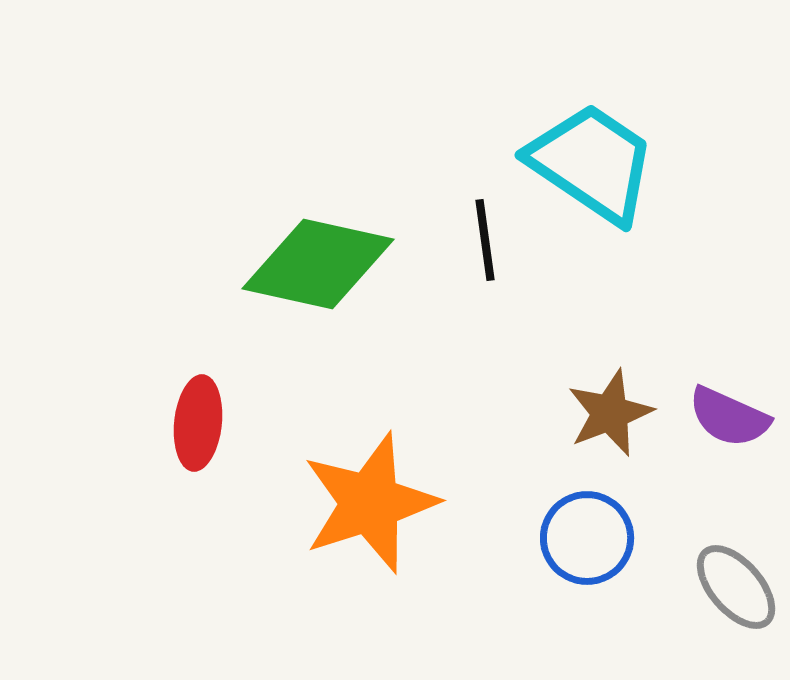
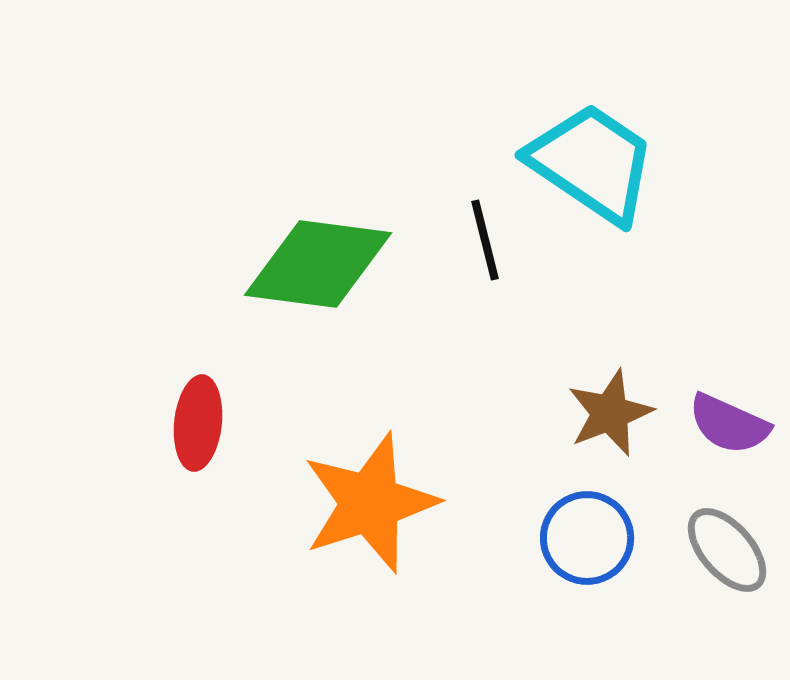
black line: rotated 6 degrees counterclockwise
green diamond: rotated 5 degrees counterclockwise
purple semicircle: moved 7 px down
gray ellipse: moved 9 px left, 37 px up
